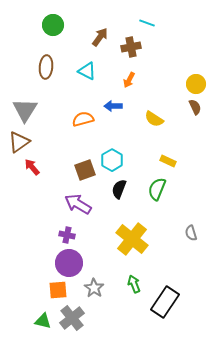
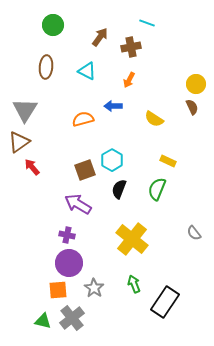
brown semicircle: moved 3 px left
gray semicircle: moved 3 px right; rotated 21 degrees counterclockwise
